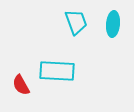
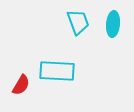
cyan trapezoid: moved 2 px right
red semicircle: rotated 120 degrees counterclockwise
